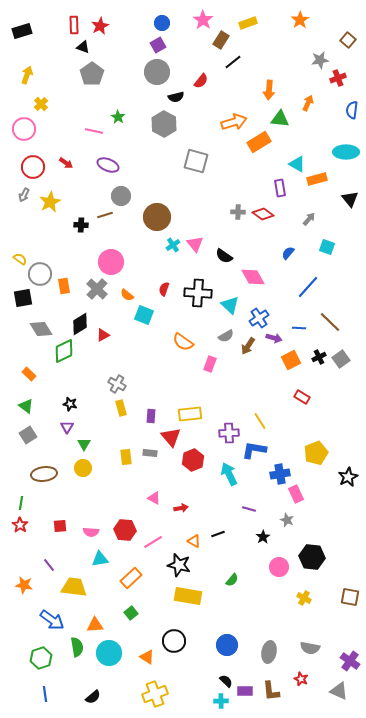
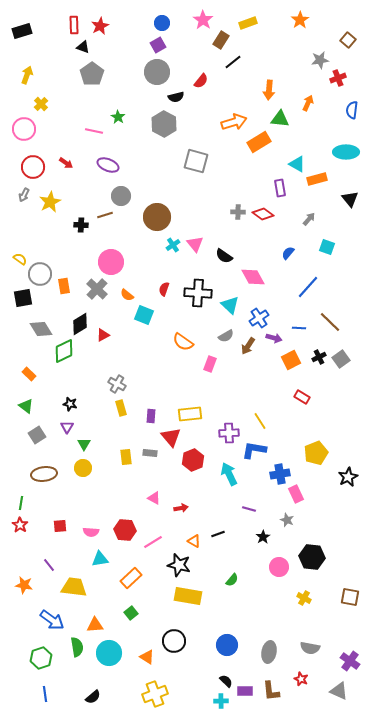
gray square at (28, 435): moved 9 px right
